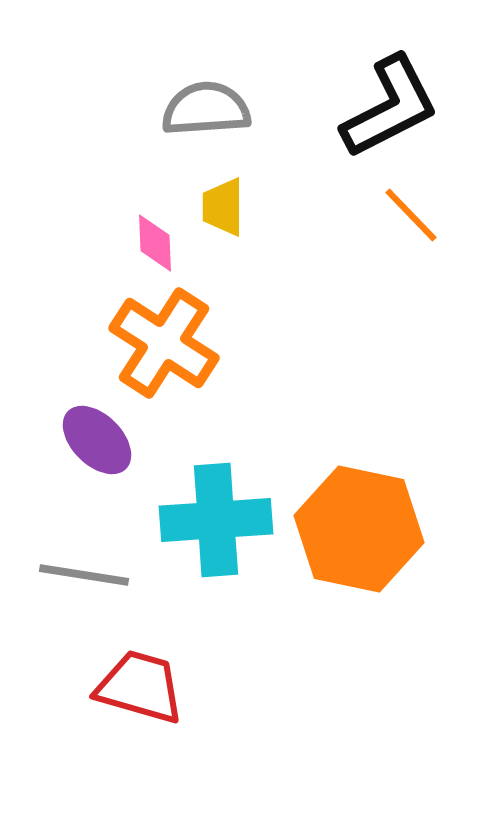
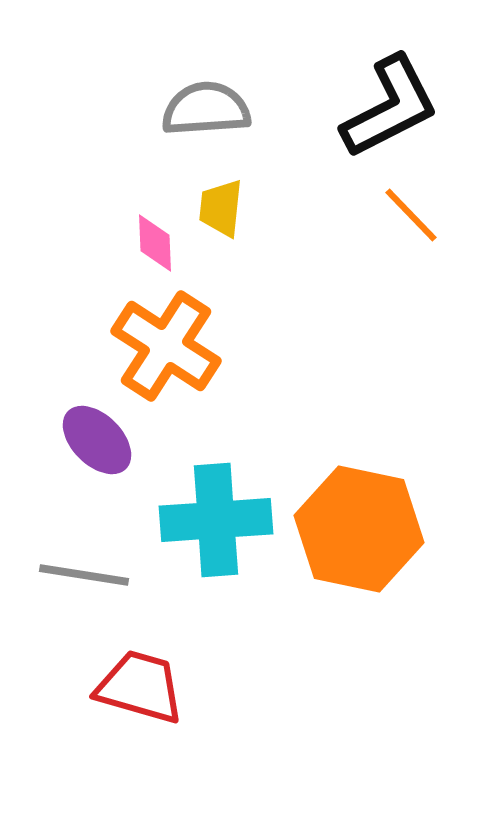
yellow trapezoid: moved 2 px left, 1 px down; rotated 6 degrees clockwise
orange cross: moved 2 px right, 3 px down
